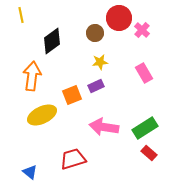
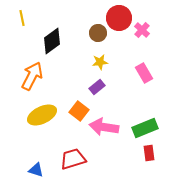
yellow line: moved 1 px right, 3 px down
brown circle: moved 3 px right
orange arrow: rotated 20 degrees clockwise
purple rectangle: moved 1 px right, 1 px down; rotated 14 degrees counterclockwise
orange square: moved 7 px right, 16 px down; rotated 30 degrees counterclockwise
green rectangle: rotated 10 degrees clockwise
red rectangle: rotated 42 degrees clockwise
blue triangle: moved 6 px right, 2 px up; rotated 21 degrees counterclockwise
